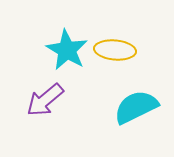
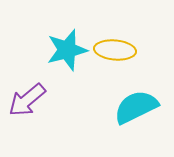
cyan star: rotated 27 degrees clockwise
purple arrow: moved 18 px left
